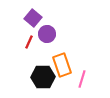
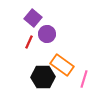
orange rectangle: rotated 35 degrees counterclockwise
pink line: moved 2 px right
